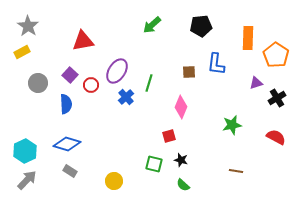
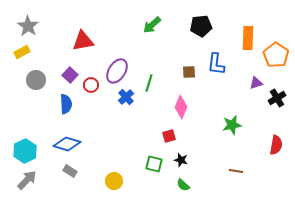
gray circle: moved 2 px left, 3 px up
red semicircle: moved 8 px down; rotated 72 degrees clockwise
